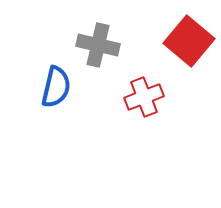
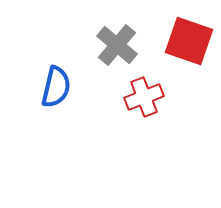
red square: rotated 21 degrees counterclockwise
gray cross: moved 19 px right; rotated 27 degrees clockwise
